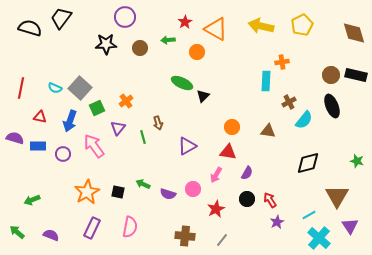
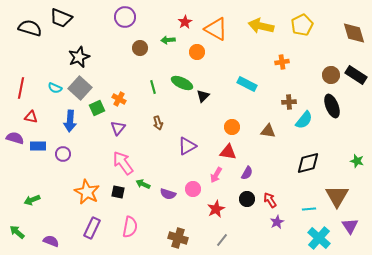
black trapezoid at (61, 18): rotated 105 degrees counterclockwise
black star at (106, 44): moved 27 px left, 13 px down; rotated 20 degrees counterclockwise
black rectangle at (356, 75): rotated 20 degrees clockwise
cyan rectangle at (266, 81): moved 19 px left, 3 px down; rotated 66 degrees counterclockwise
orange cross at (126, 101): moved 7 px left, 2 px up; rotated 24 degrees counterclockwise
brown cross at (289, 102): rotated 24 degrees clockwise
red triangle at (40, 117): moved 9 px left
blue arrow at (70, 121): rotated 15 degrees counterclockwise
green line at (143, 137): moved 10 px right, 50 px up
pink arrow at (94, 146): moved 29 px right, 17 px down
orange star at (87, 192): rotated 15 degrees counterclockwise
cyan line at (309, 215): moved 6 px up; rotated 24 degrees clockwise
purple semicircle at (51, 235): moved 6 px down
brown cross at (185, 236): moved 7 px left, 2 px down; rotated 12 degrees clockwise
